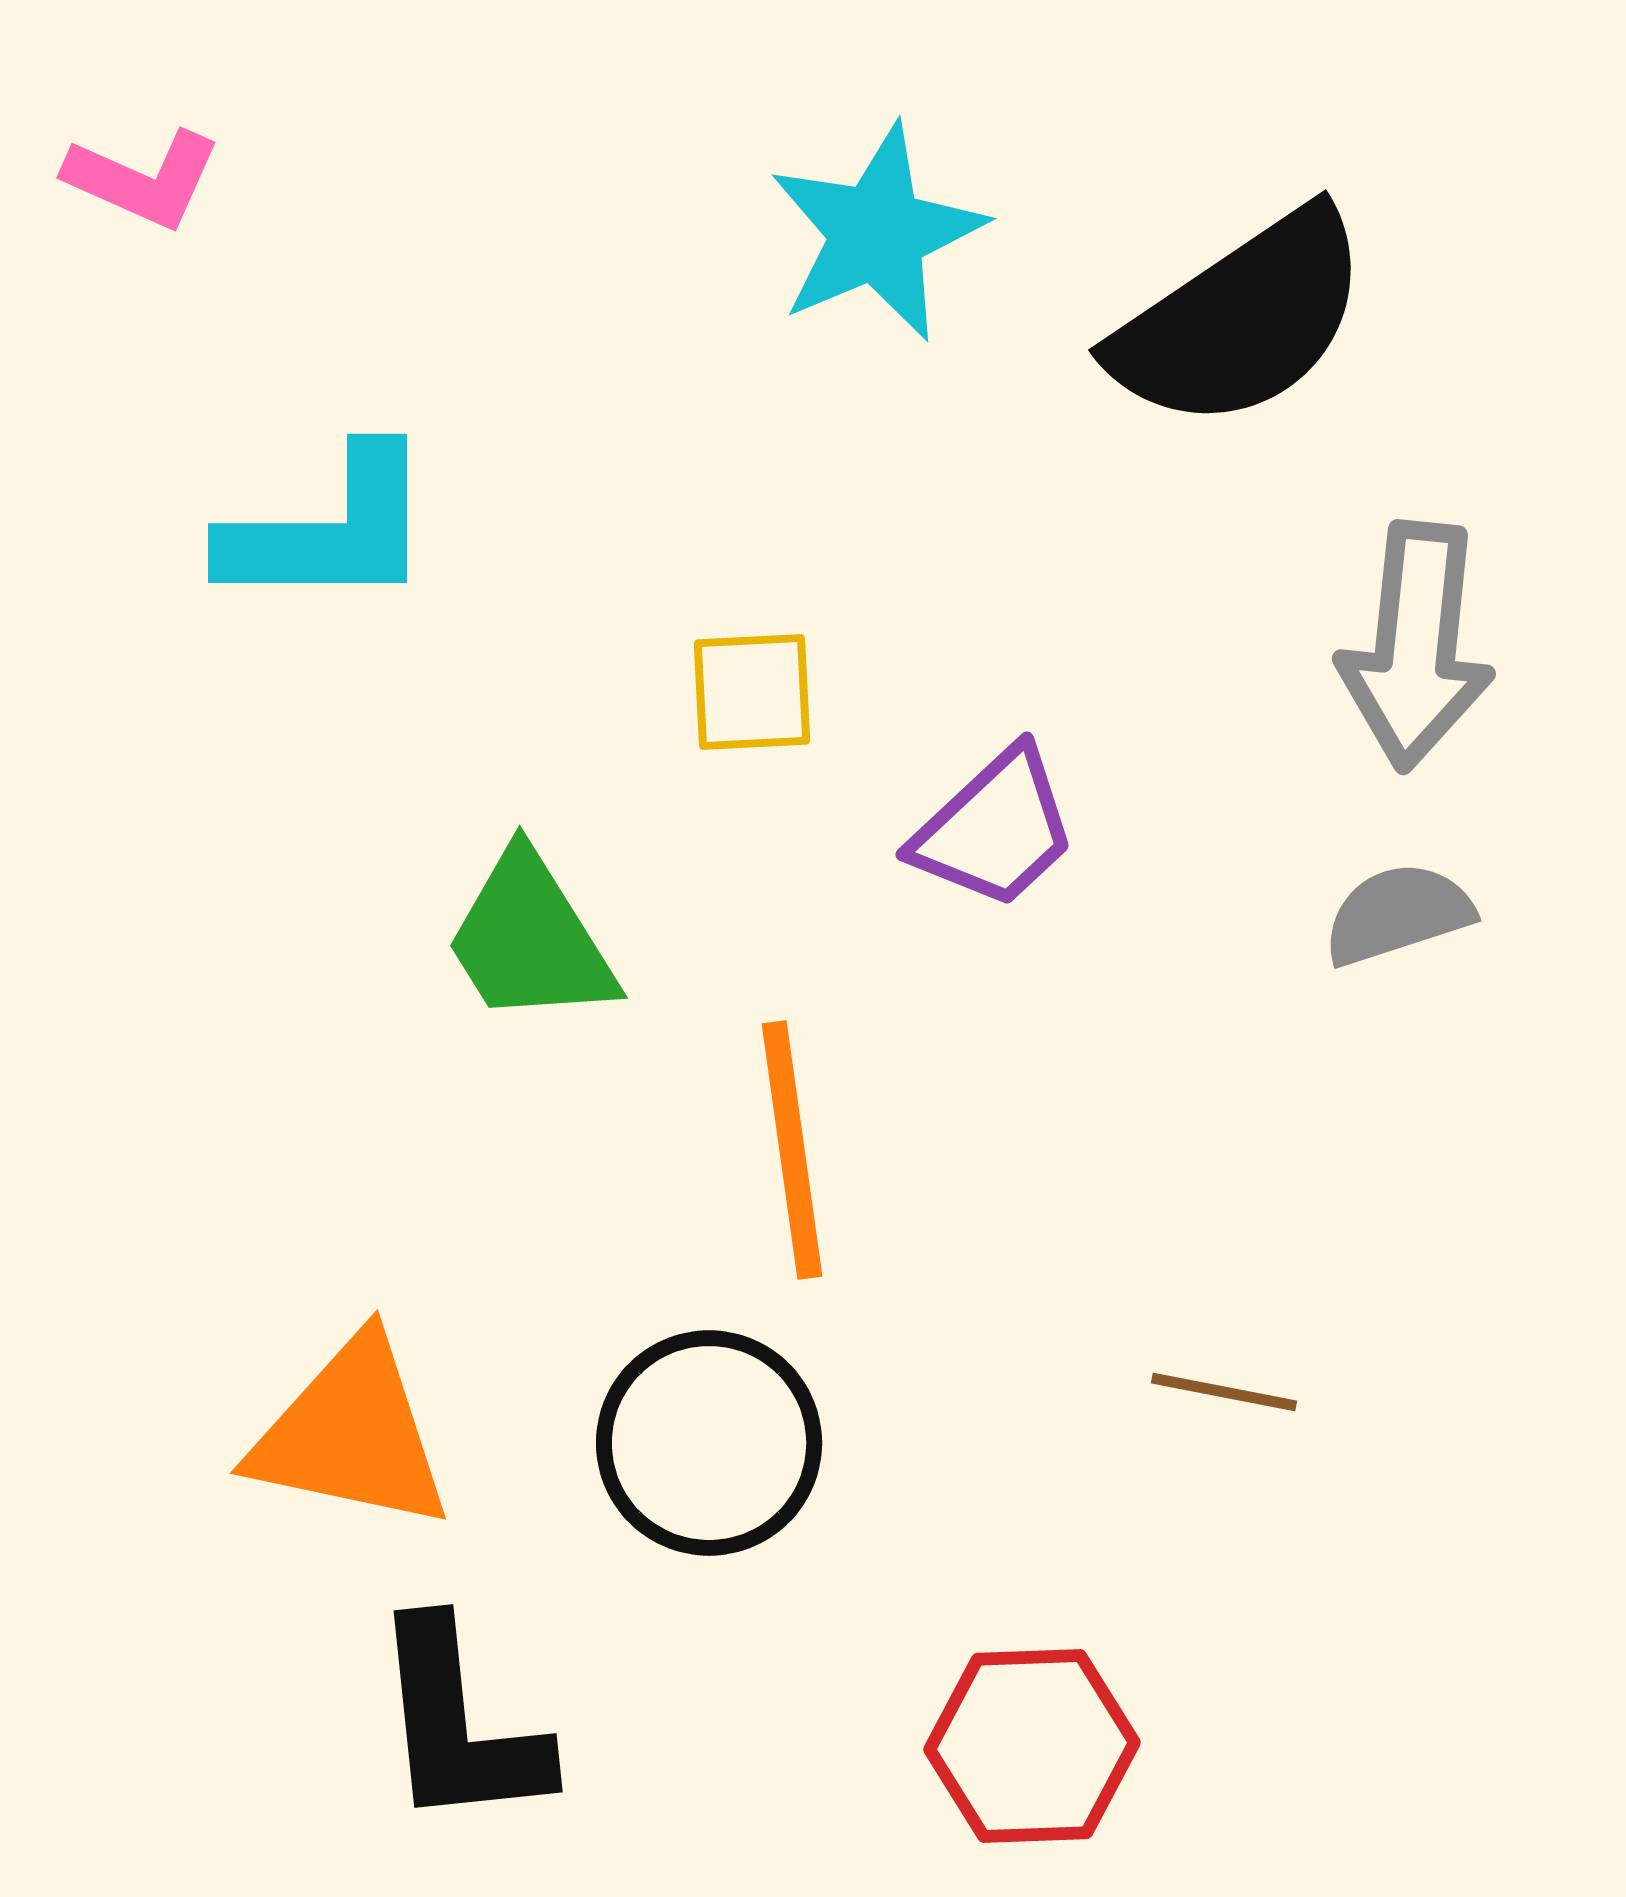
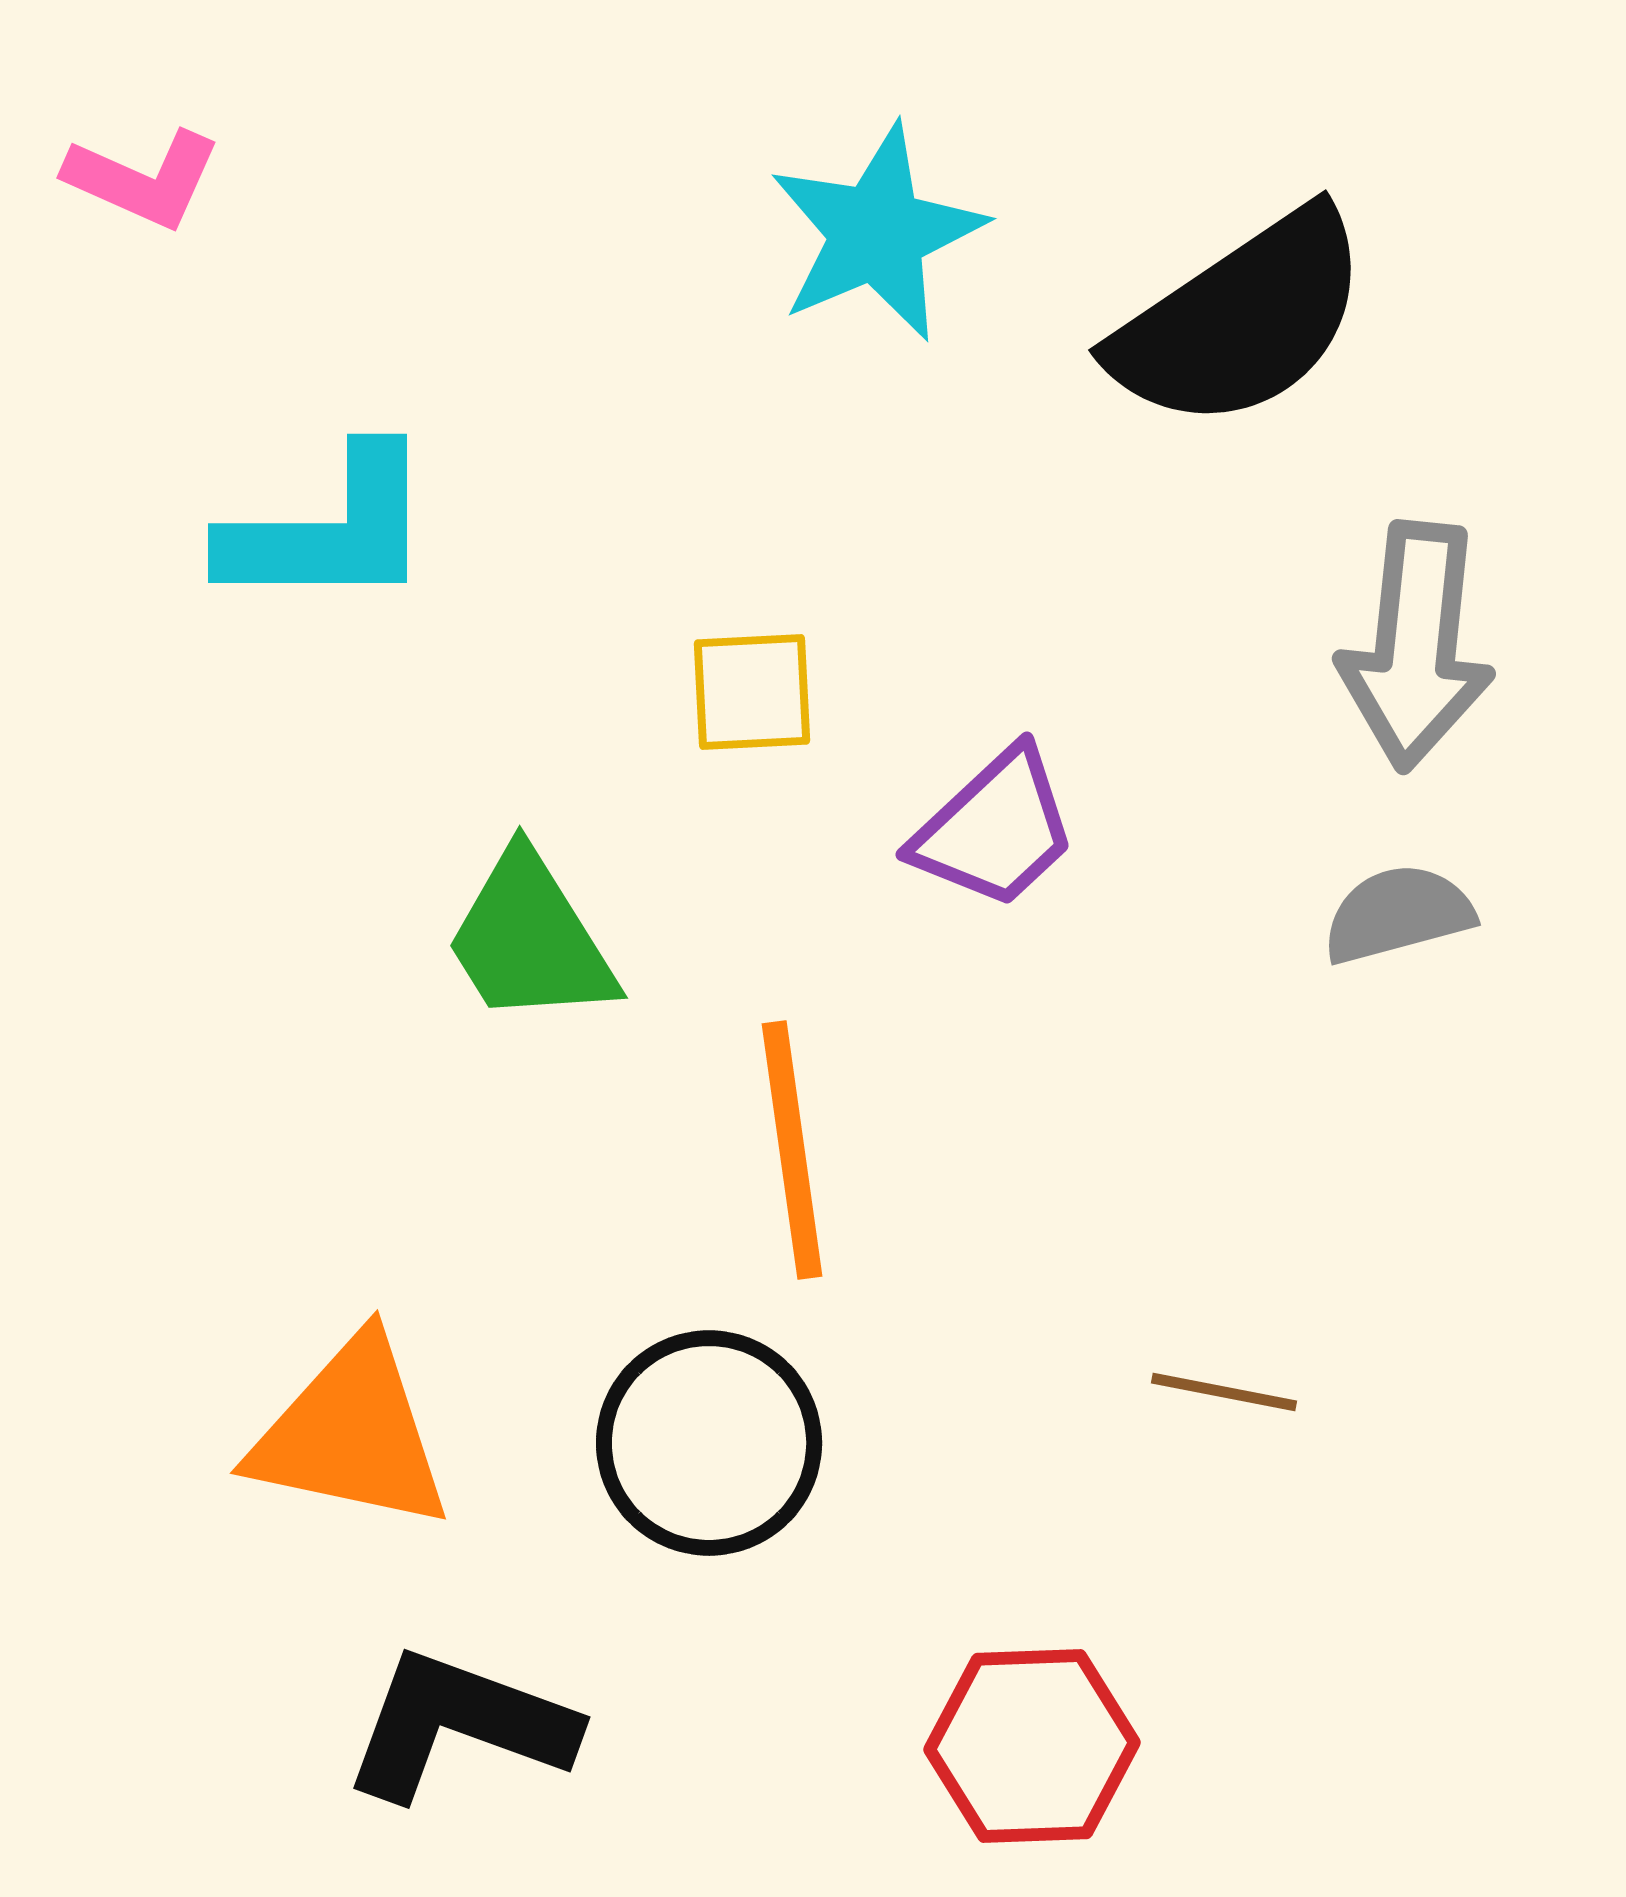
gray semicircle: rotated 3 degrees clockwise
black L-shape: rotated 116 degrees clockwise
